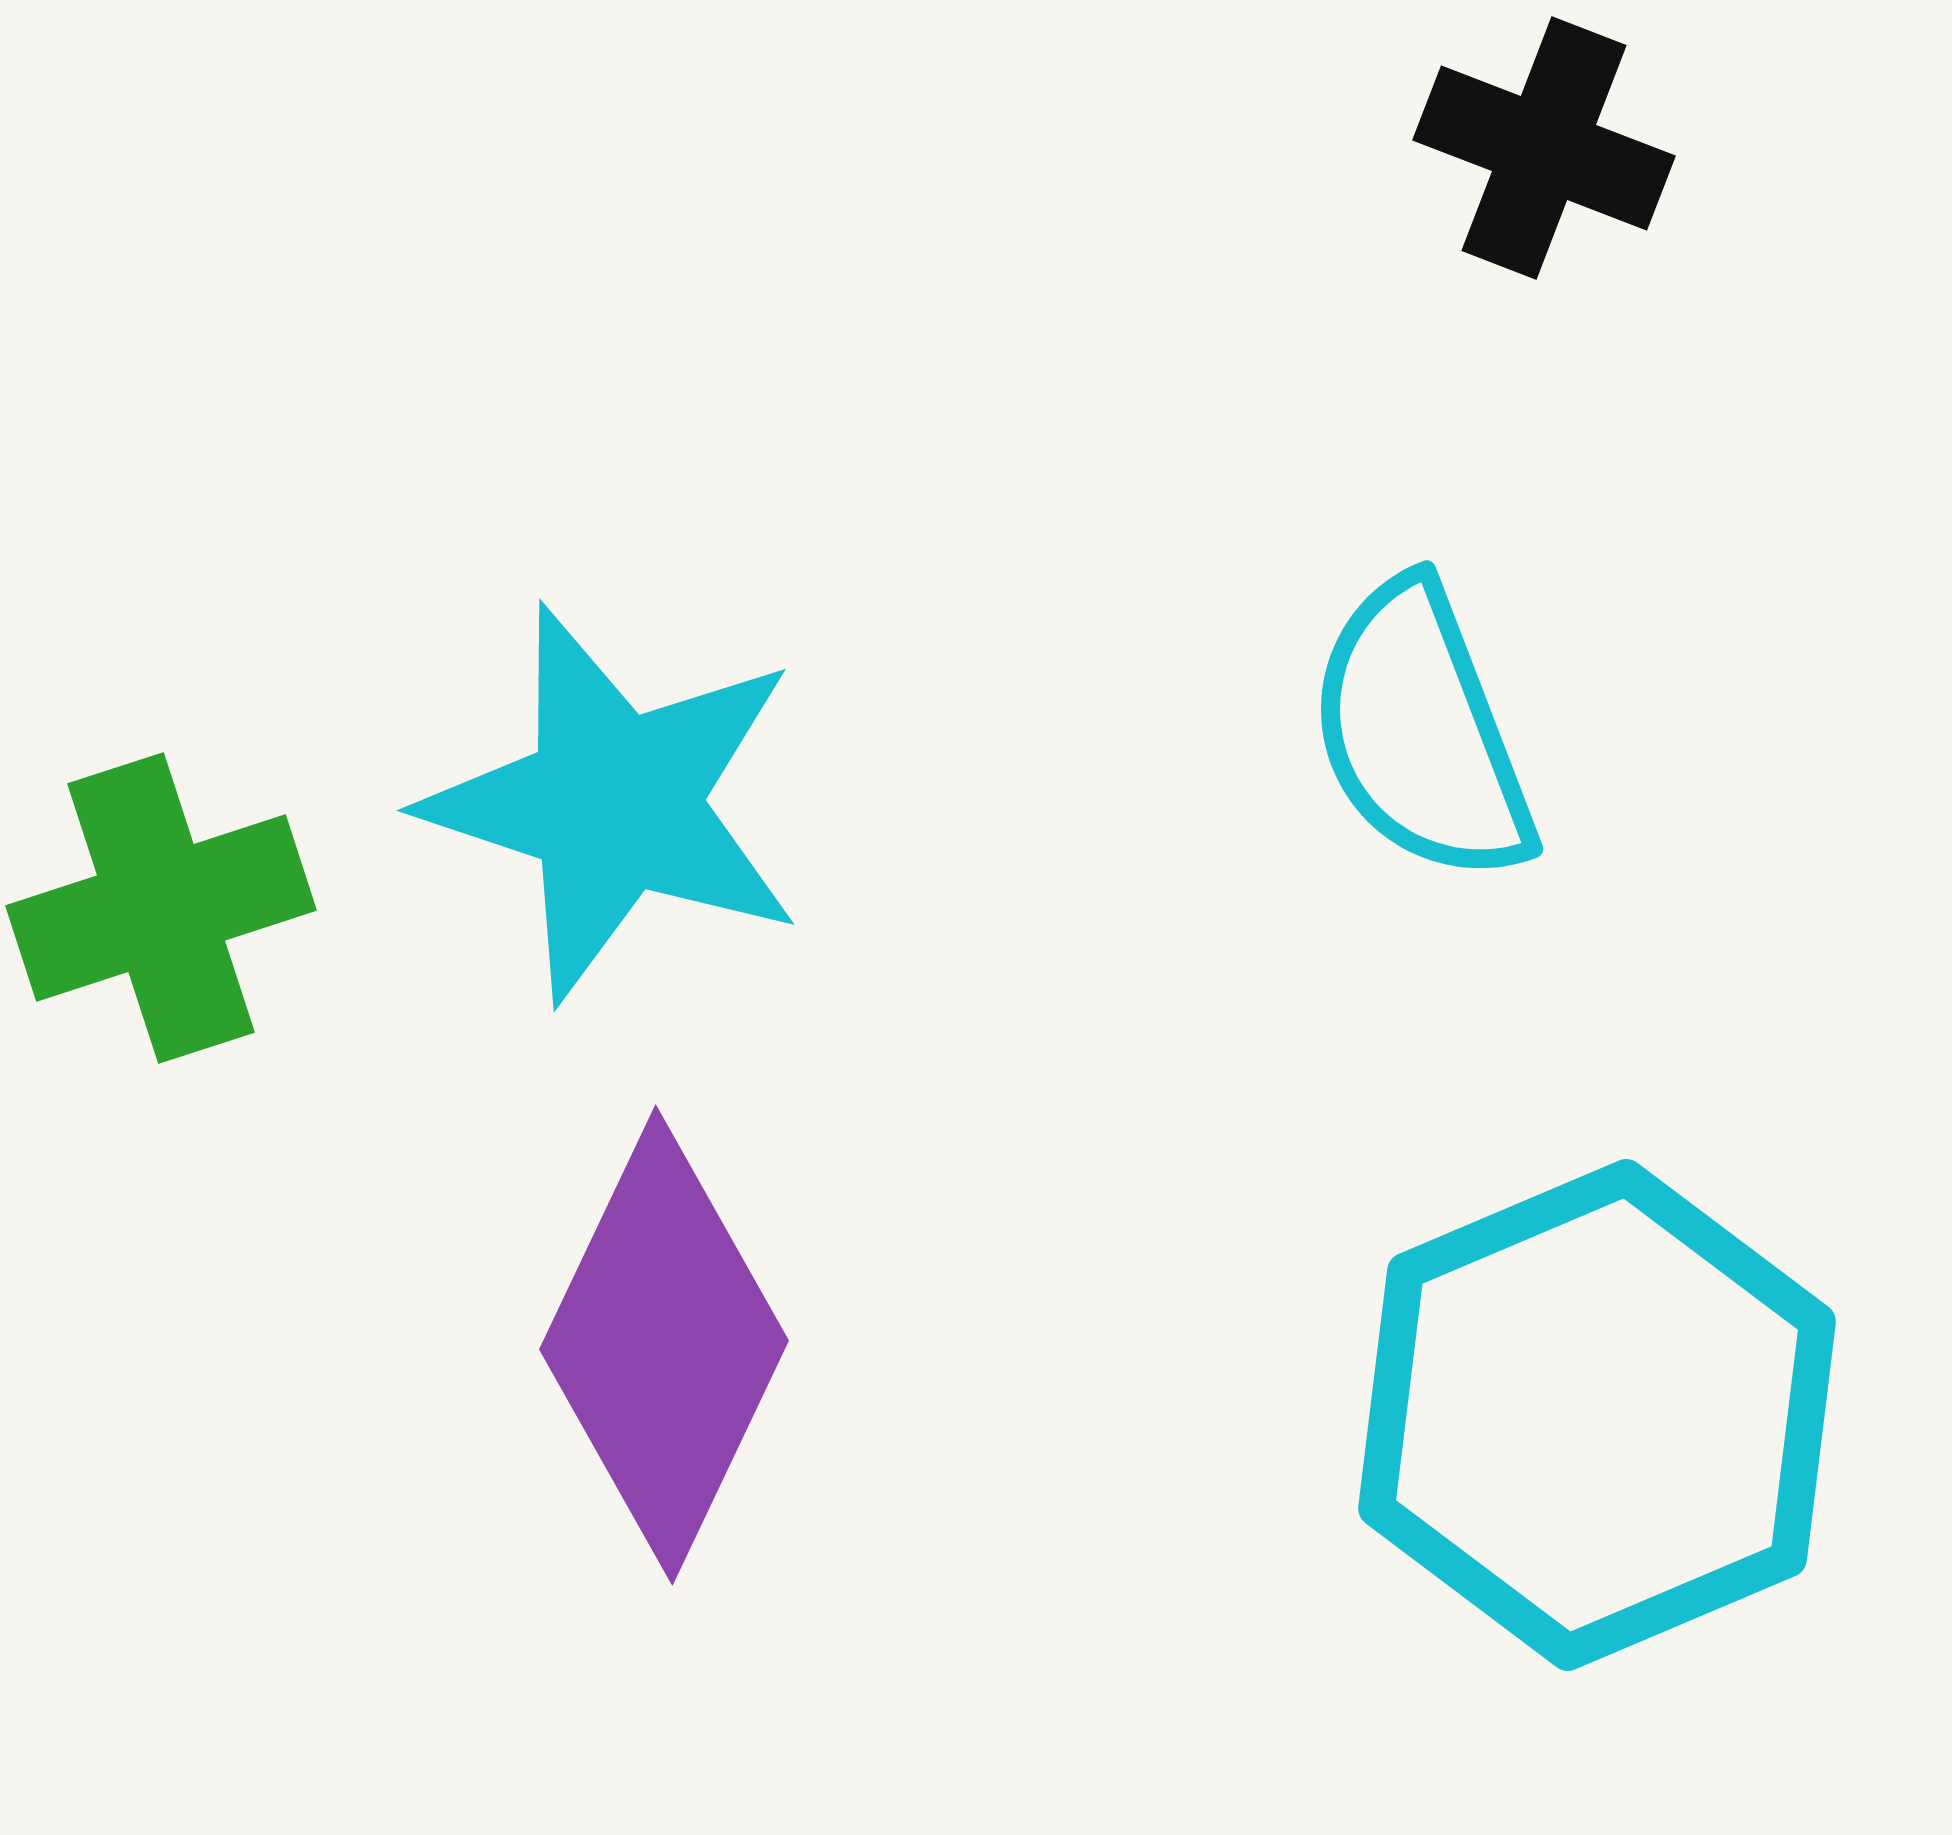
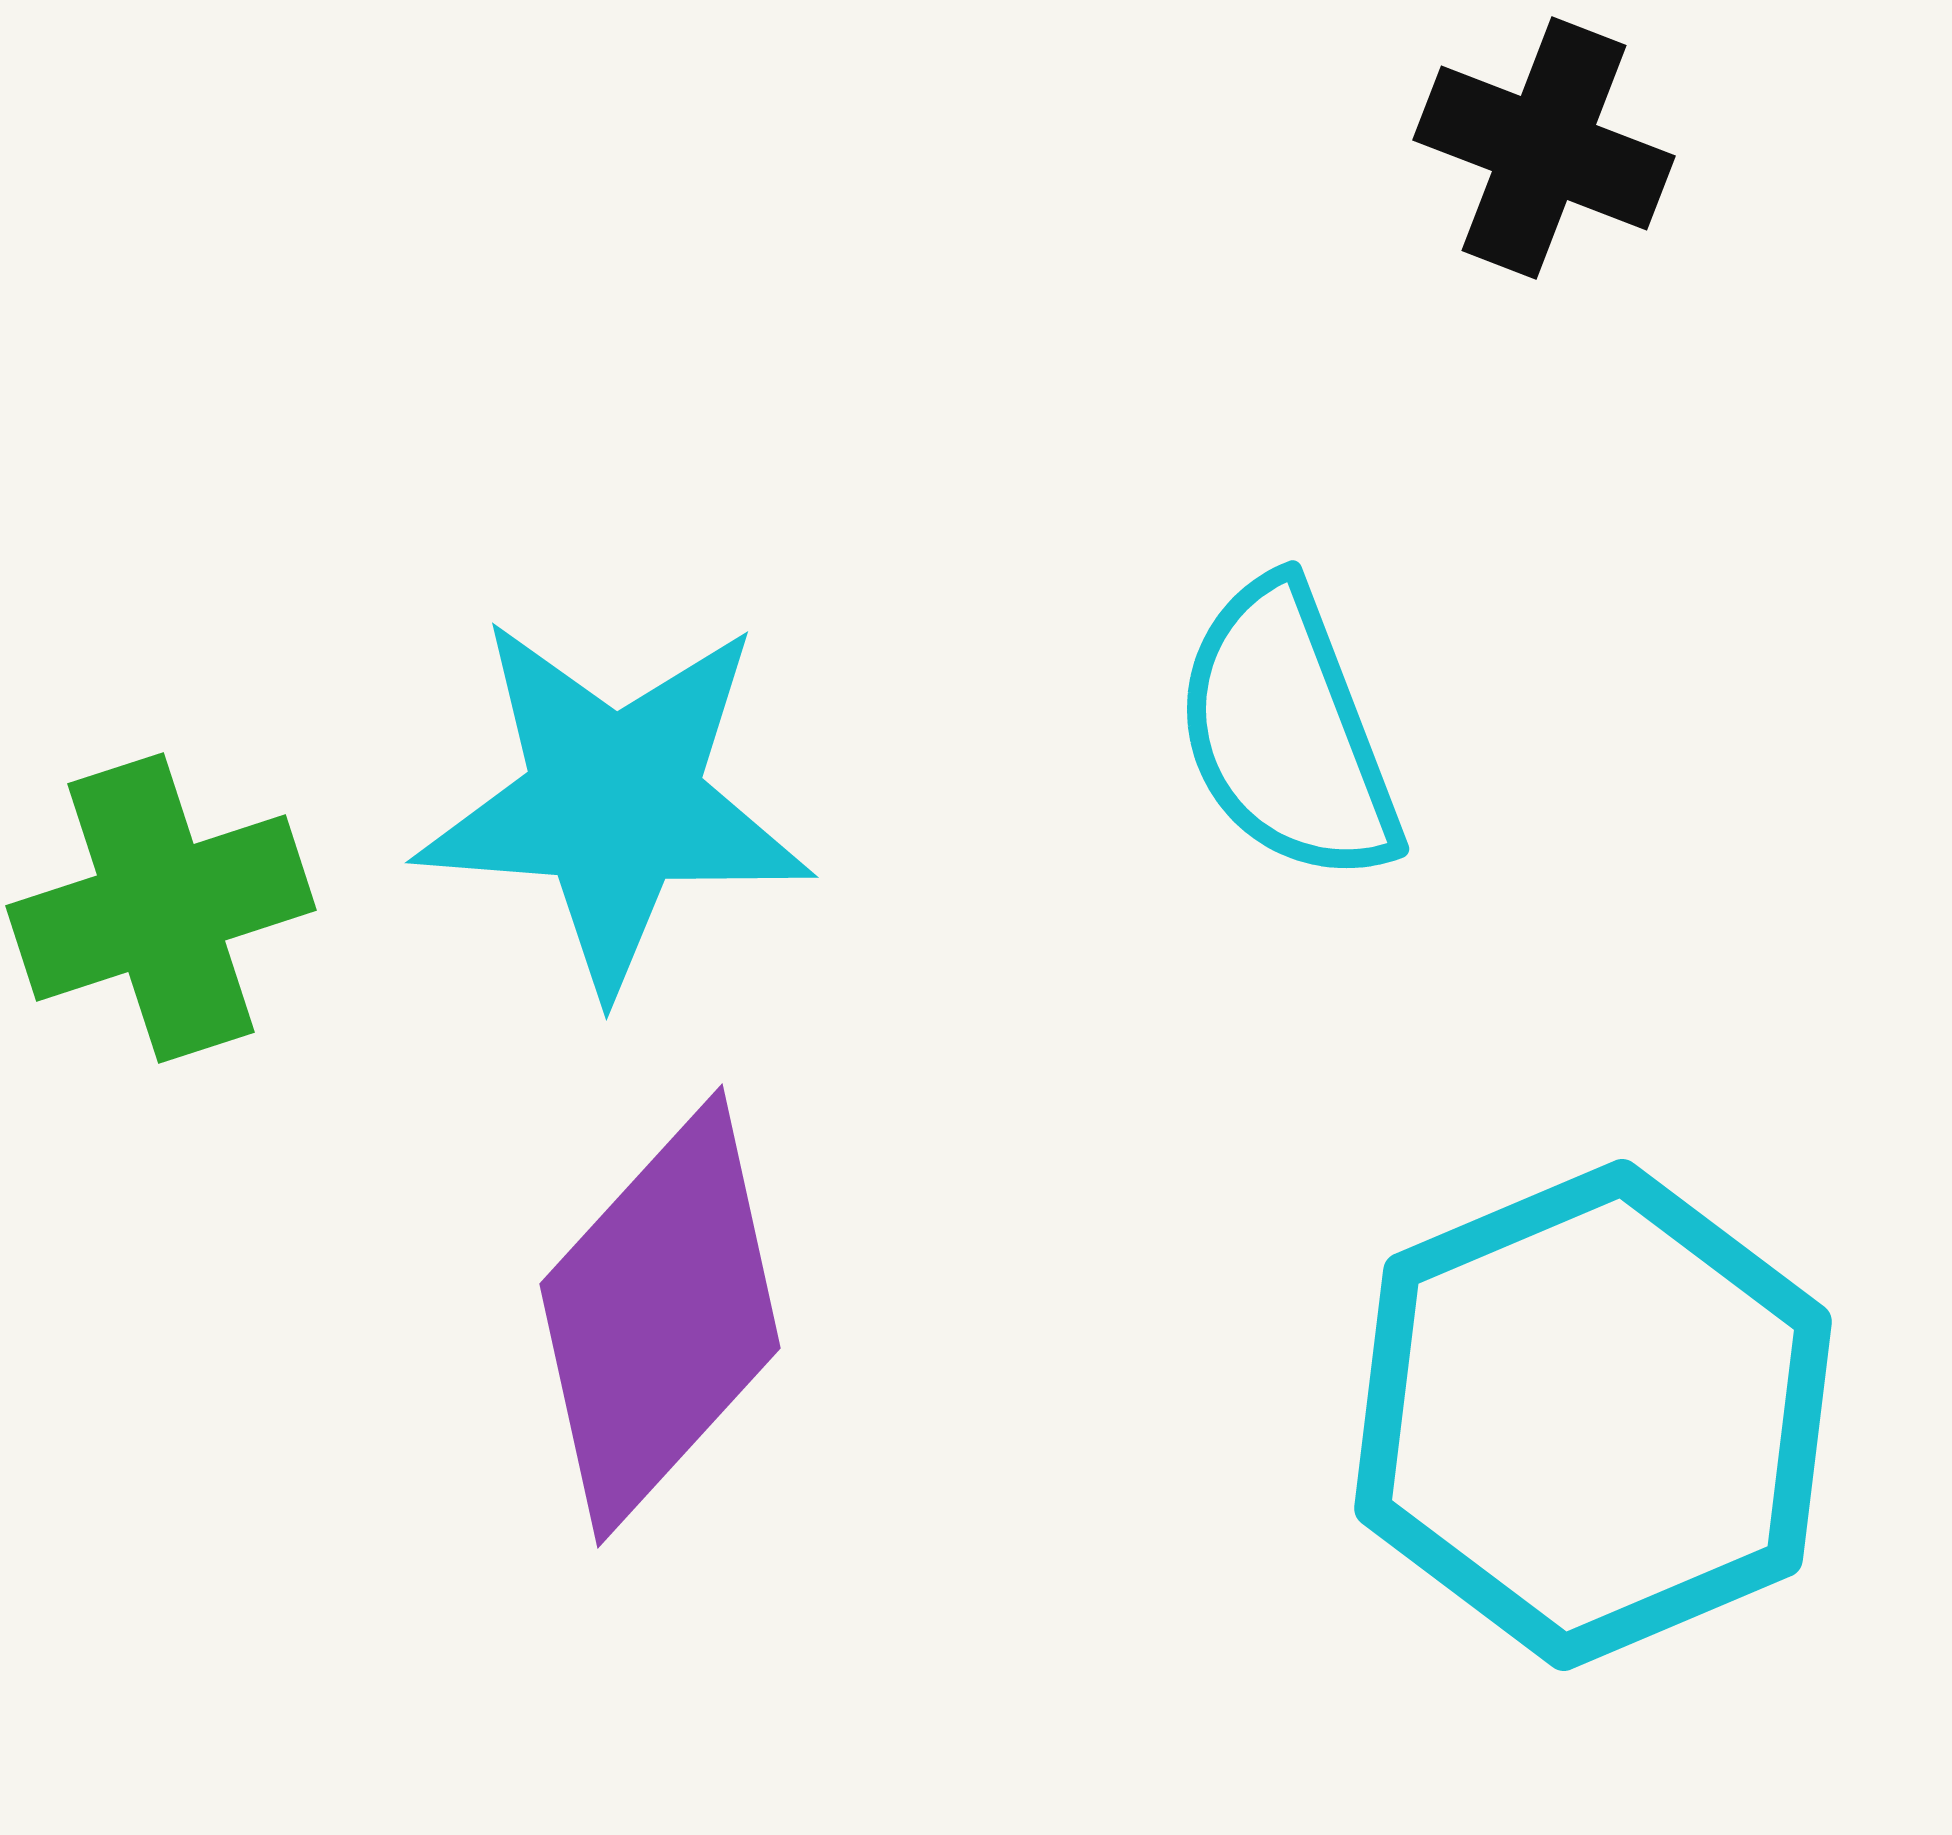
cyan semicircle: moved 134 px left
cyan star: rotated 14 degrees counterclockwise
purple diamond: moved 4 px left, 29 px up; rotated 17 degrees clockwise
cyan hexagon: moved 4 px left
